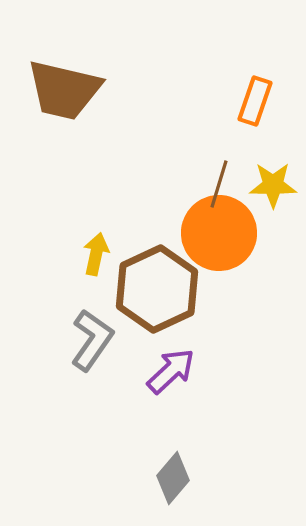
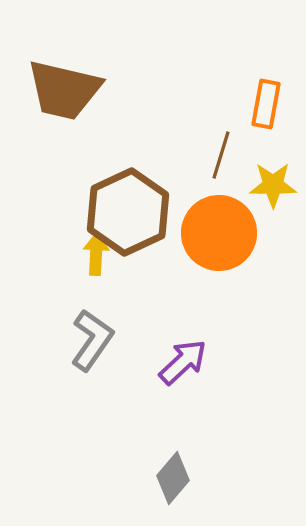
orange rectangle: moved 11 px right, 3 px down; rotated 9 degrees counterclockwise
brown line: moved 2 px right, 29 px up
yellow arrow: rotated 9 degrees counterclockwise
brown hexagon: moved 29 px left, 77 px up
purple arrow: moved 12 px right, 9 px up
